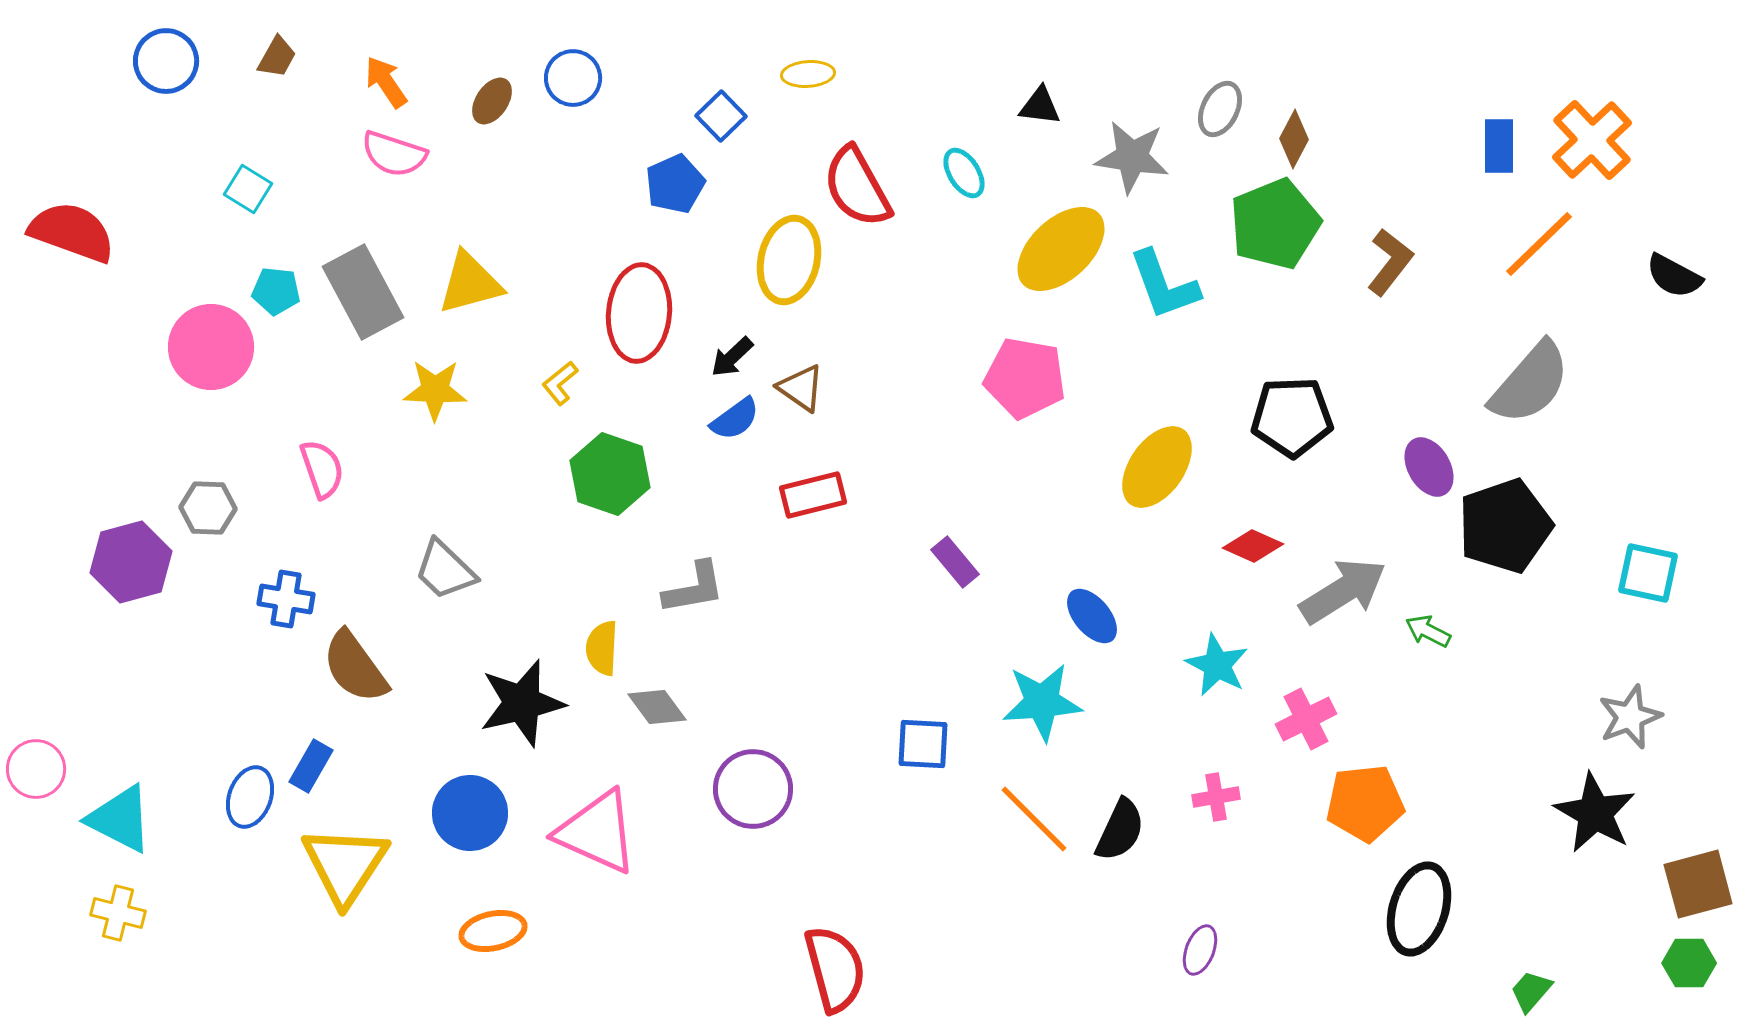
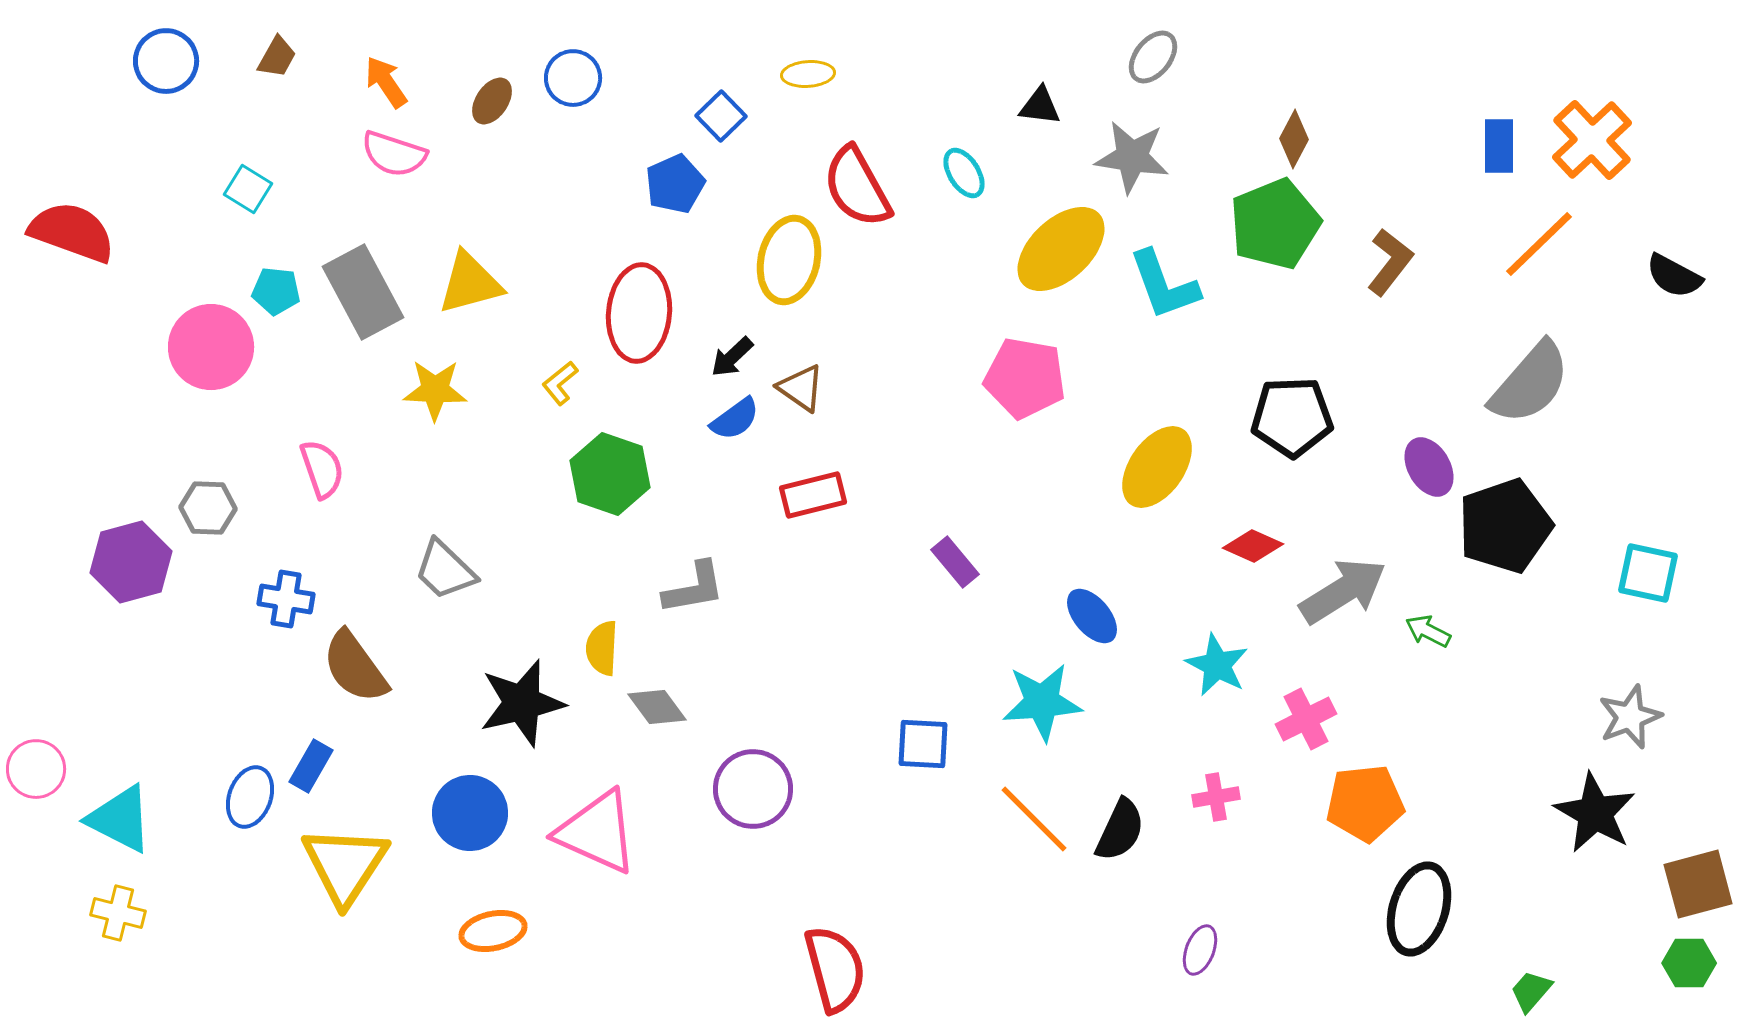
gray ellipse at (1220, 109): moved 67 px left, 52 px up; rotated 12 degrees clockwise
